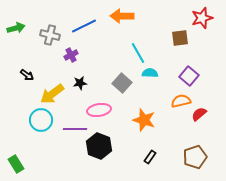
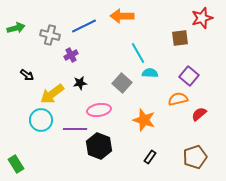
orange semicircle: moved 3 px left, 2 px up
